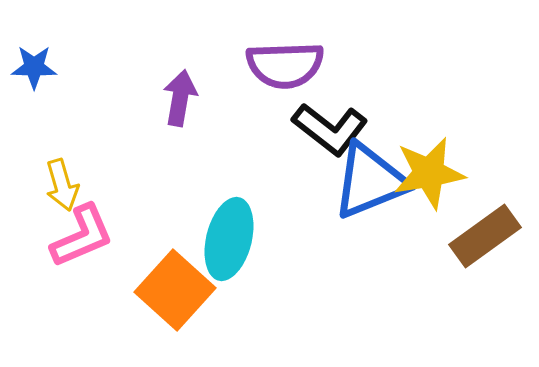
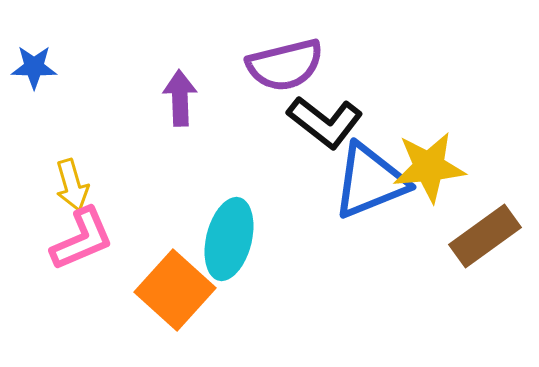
purple semicircle: rotated 12 degrees counterclockwise
purple arrow: rotated 12 degrees counterclockwise
black L-shape: moved 5 px left, 7 px up
yellow star: moved 6 px up; rotated 4 degrees clockwise
yellow arrow: moved 10 px right
pink L-shape: moved 3 px down
